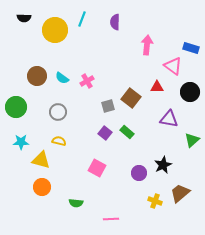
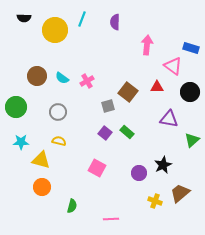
brown square: moved 3 px left, 6 px up
green semicircle: moved 4 px left, 3 px down; rotated 80 degrees counterclockwise
